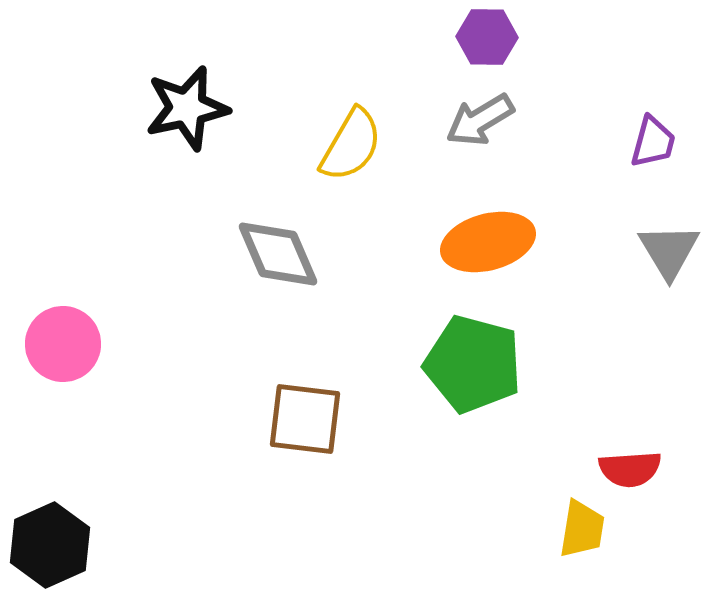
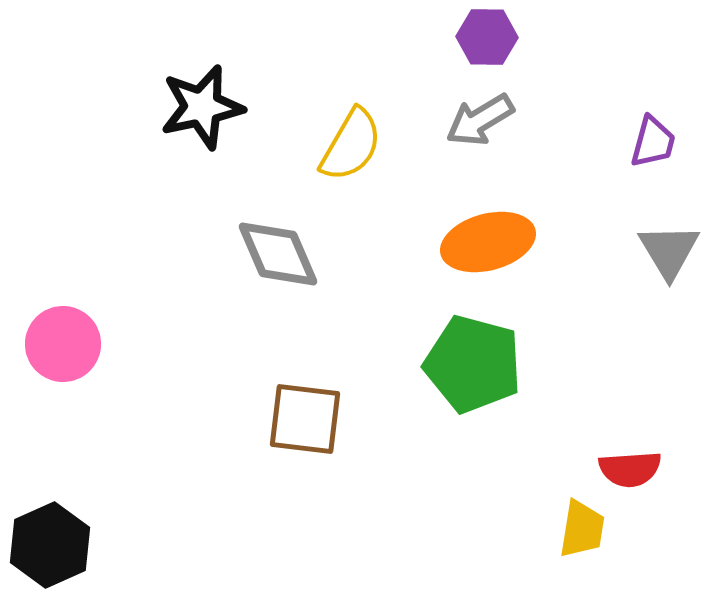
black star: moved 15 px right, 1 px up
